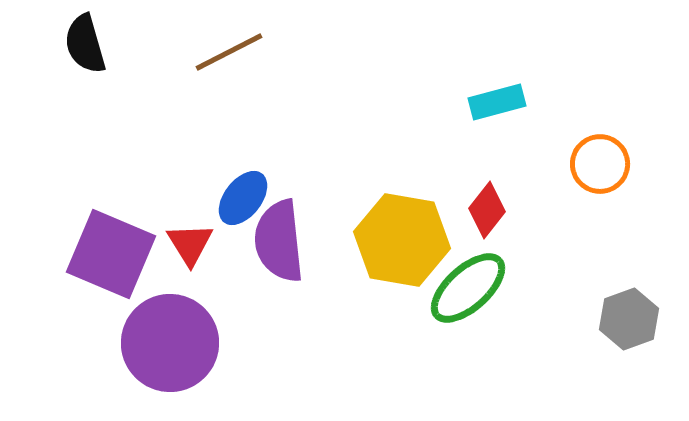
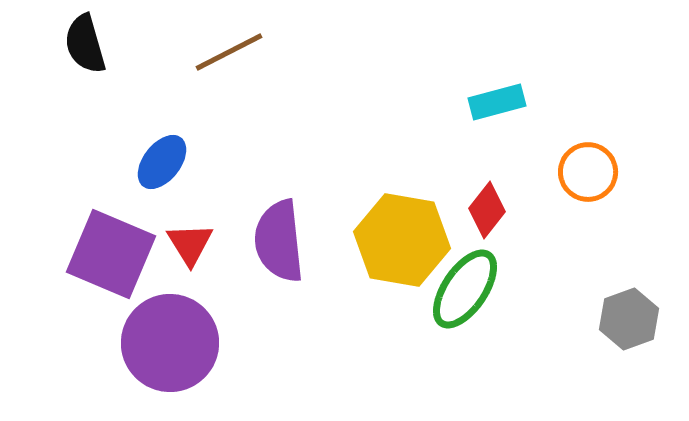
orange circle: moved 12 px left, 8 px down
blue ellipse: moved 81 px left, 36 px up
green ellipse: moved 3 px left, 1 px down; rotated 14 degrees counterclockwise
